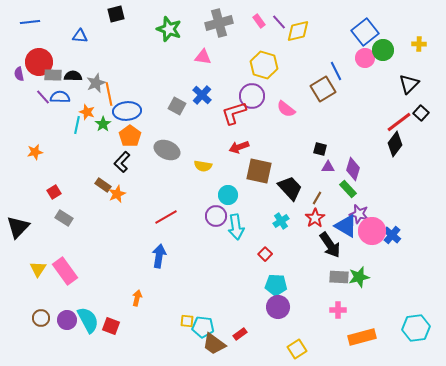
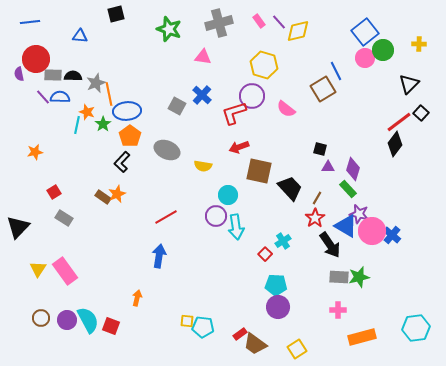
red circle at (39, 62): moved 3 px left, 3 px up
brown rectangle at (103, 185): moved 12 px down
cyan cross at (281, 221): moved 2 px right, 20 px down
brown trapezoid at (214, 344): moved 41 px right
